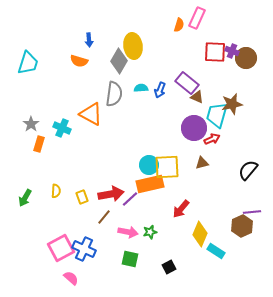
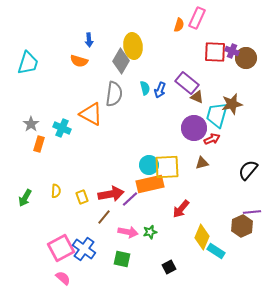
gray diamond at (119, 61): moved 2 px right
cyan semicircle at (141, 88): moved 4 px right; rotated 80 degrees clockwise
yellow diamond at (200, 234): moved 2 px right, 3 px down
blue cross at (84, 249): rotated 10 degrees clockwise
green square at (130, 259): moved 8 px left
pink semicircle at (71, 278): moved 8 px left
